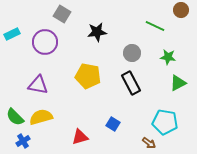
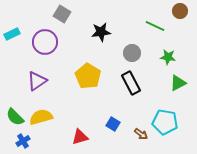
brown circle: moved 1 px left, 1 px down
black star: moved 4 px right
yellow pentagon: rotated 20 degrees clockwise
purple triangle: moved 1 px left, 4 px up; rotated 45 degrees counterclockwise
brown arrow: moved 8 px left, 9 px up
